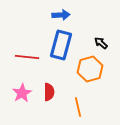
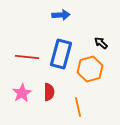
blue rectangle: moved 9 px down
